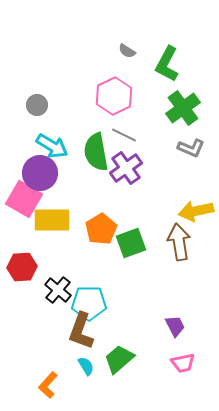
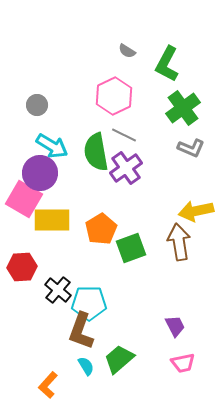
green square: moved 5 px down
